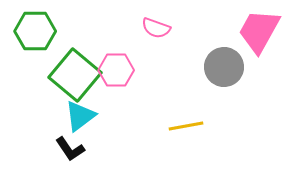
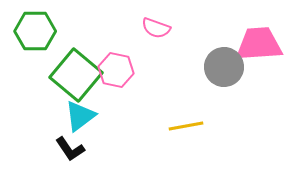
pink trapezoid: moved 13 px down; rotated 57 degrees clockwise
pink hexagon: rotated 12 degrees clockwise
green square: moved 1 px right
